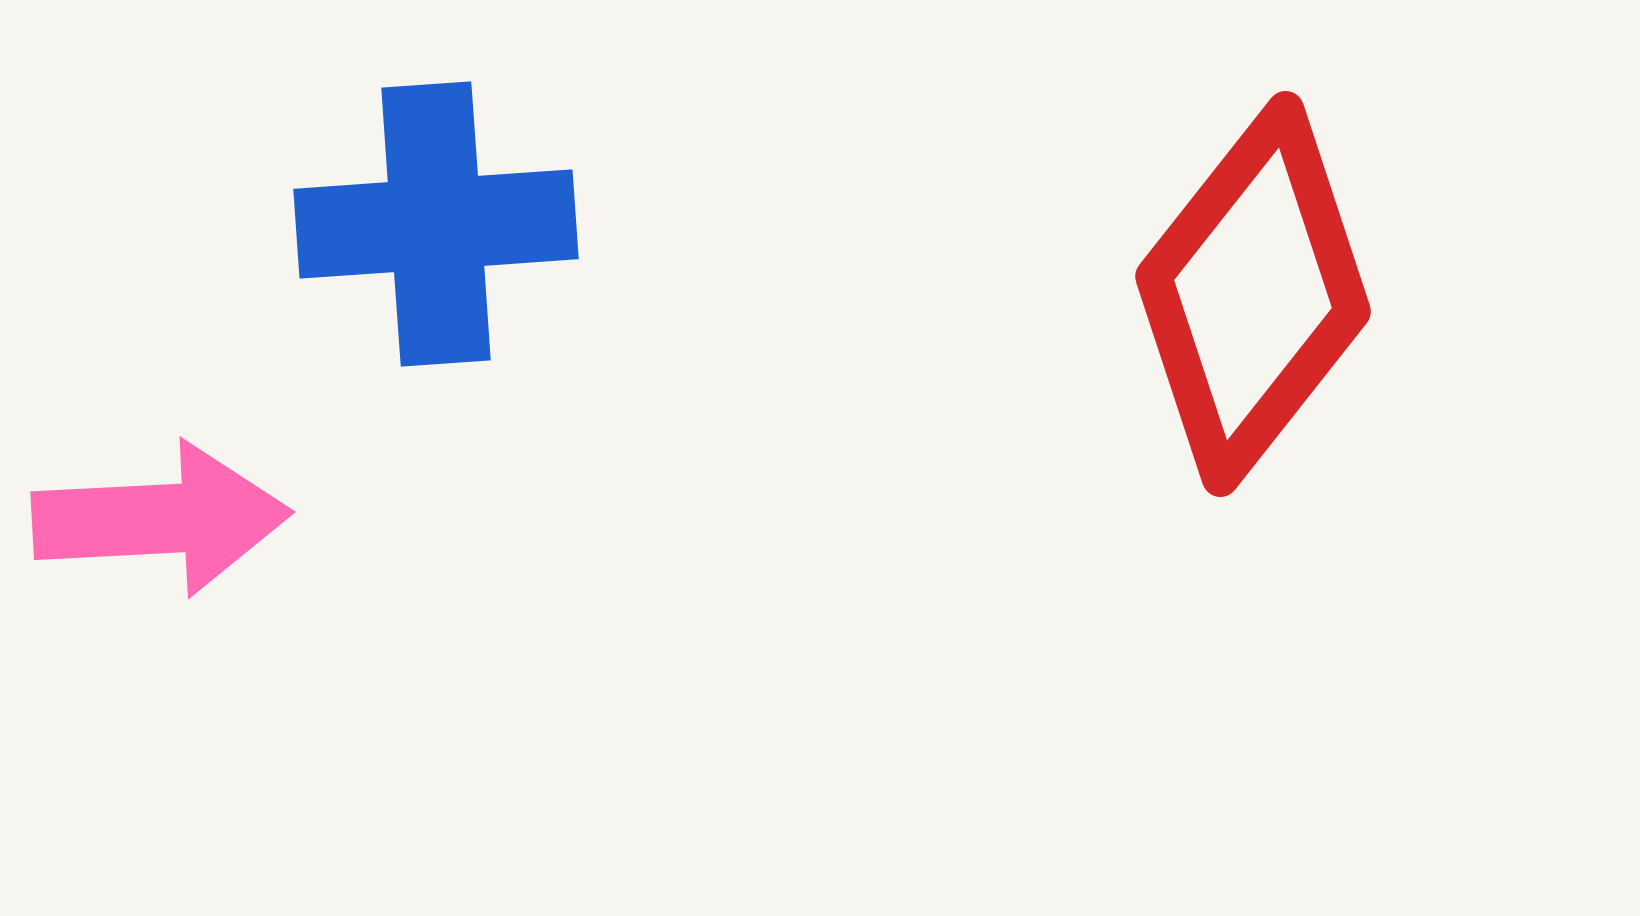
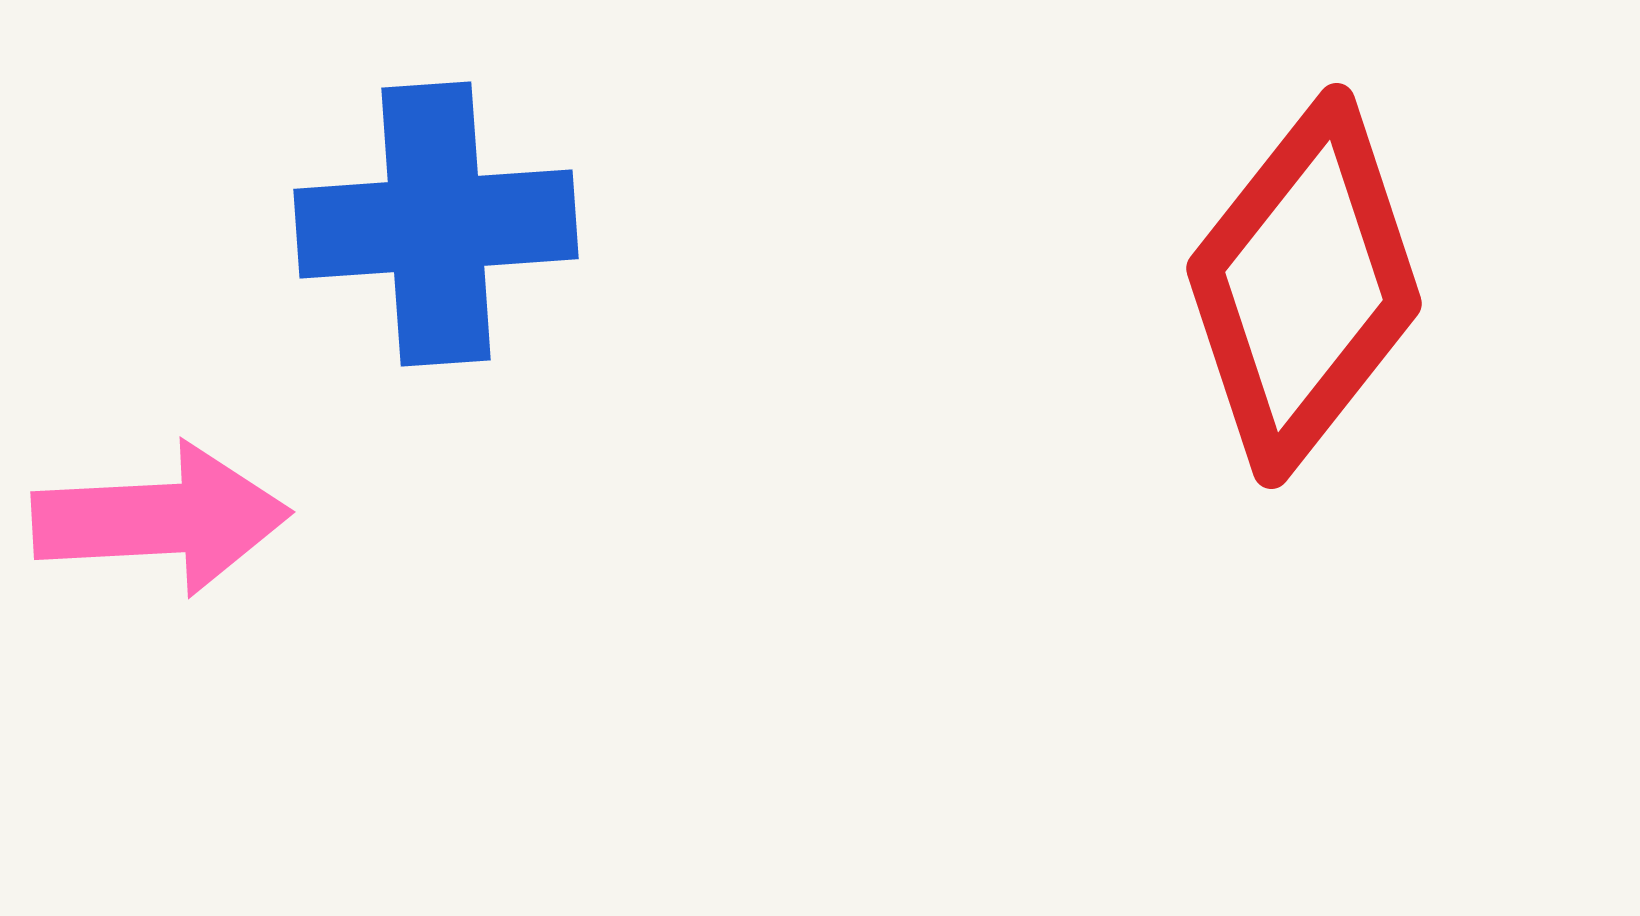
red diamond: moved 51 px right, 8 px up
